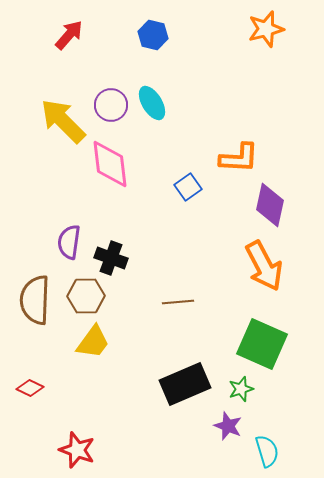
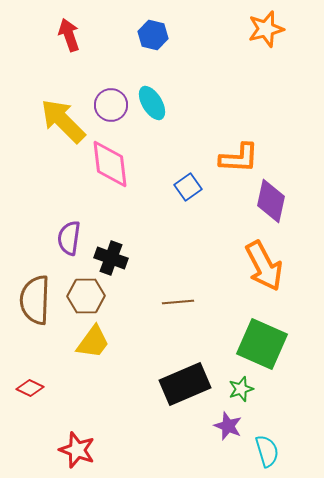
red arrow: rotated 60 degrees counterclockwise
purple diamond: moved 1 px right, 4 px up
purple semicircle: moved 4 px up
